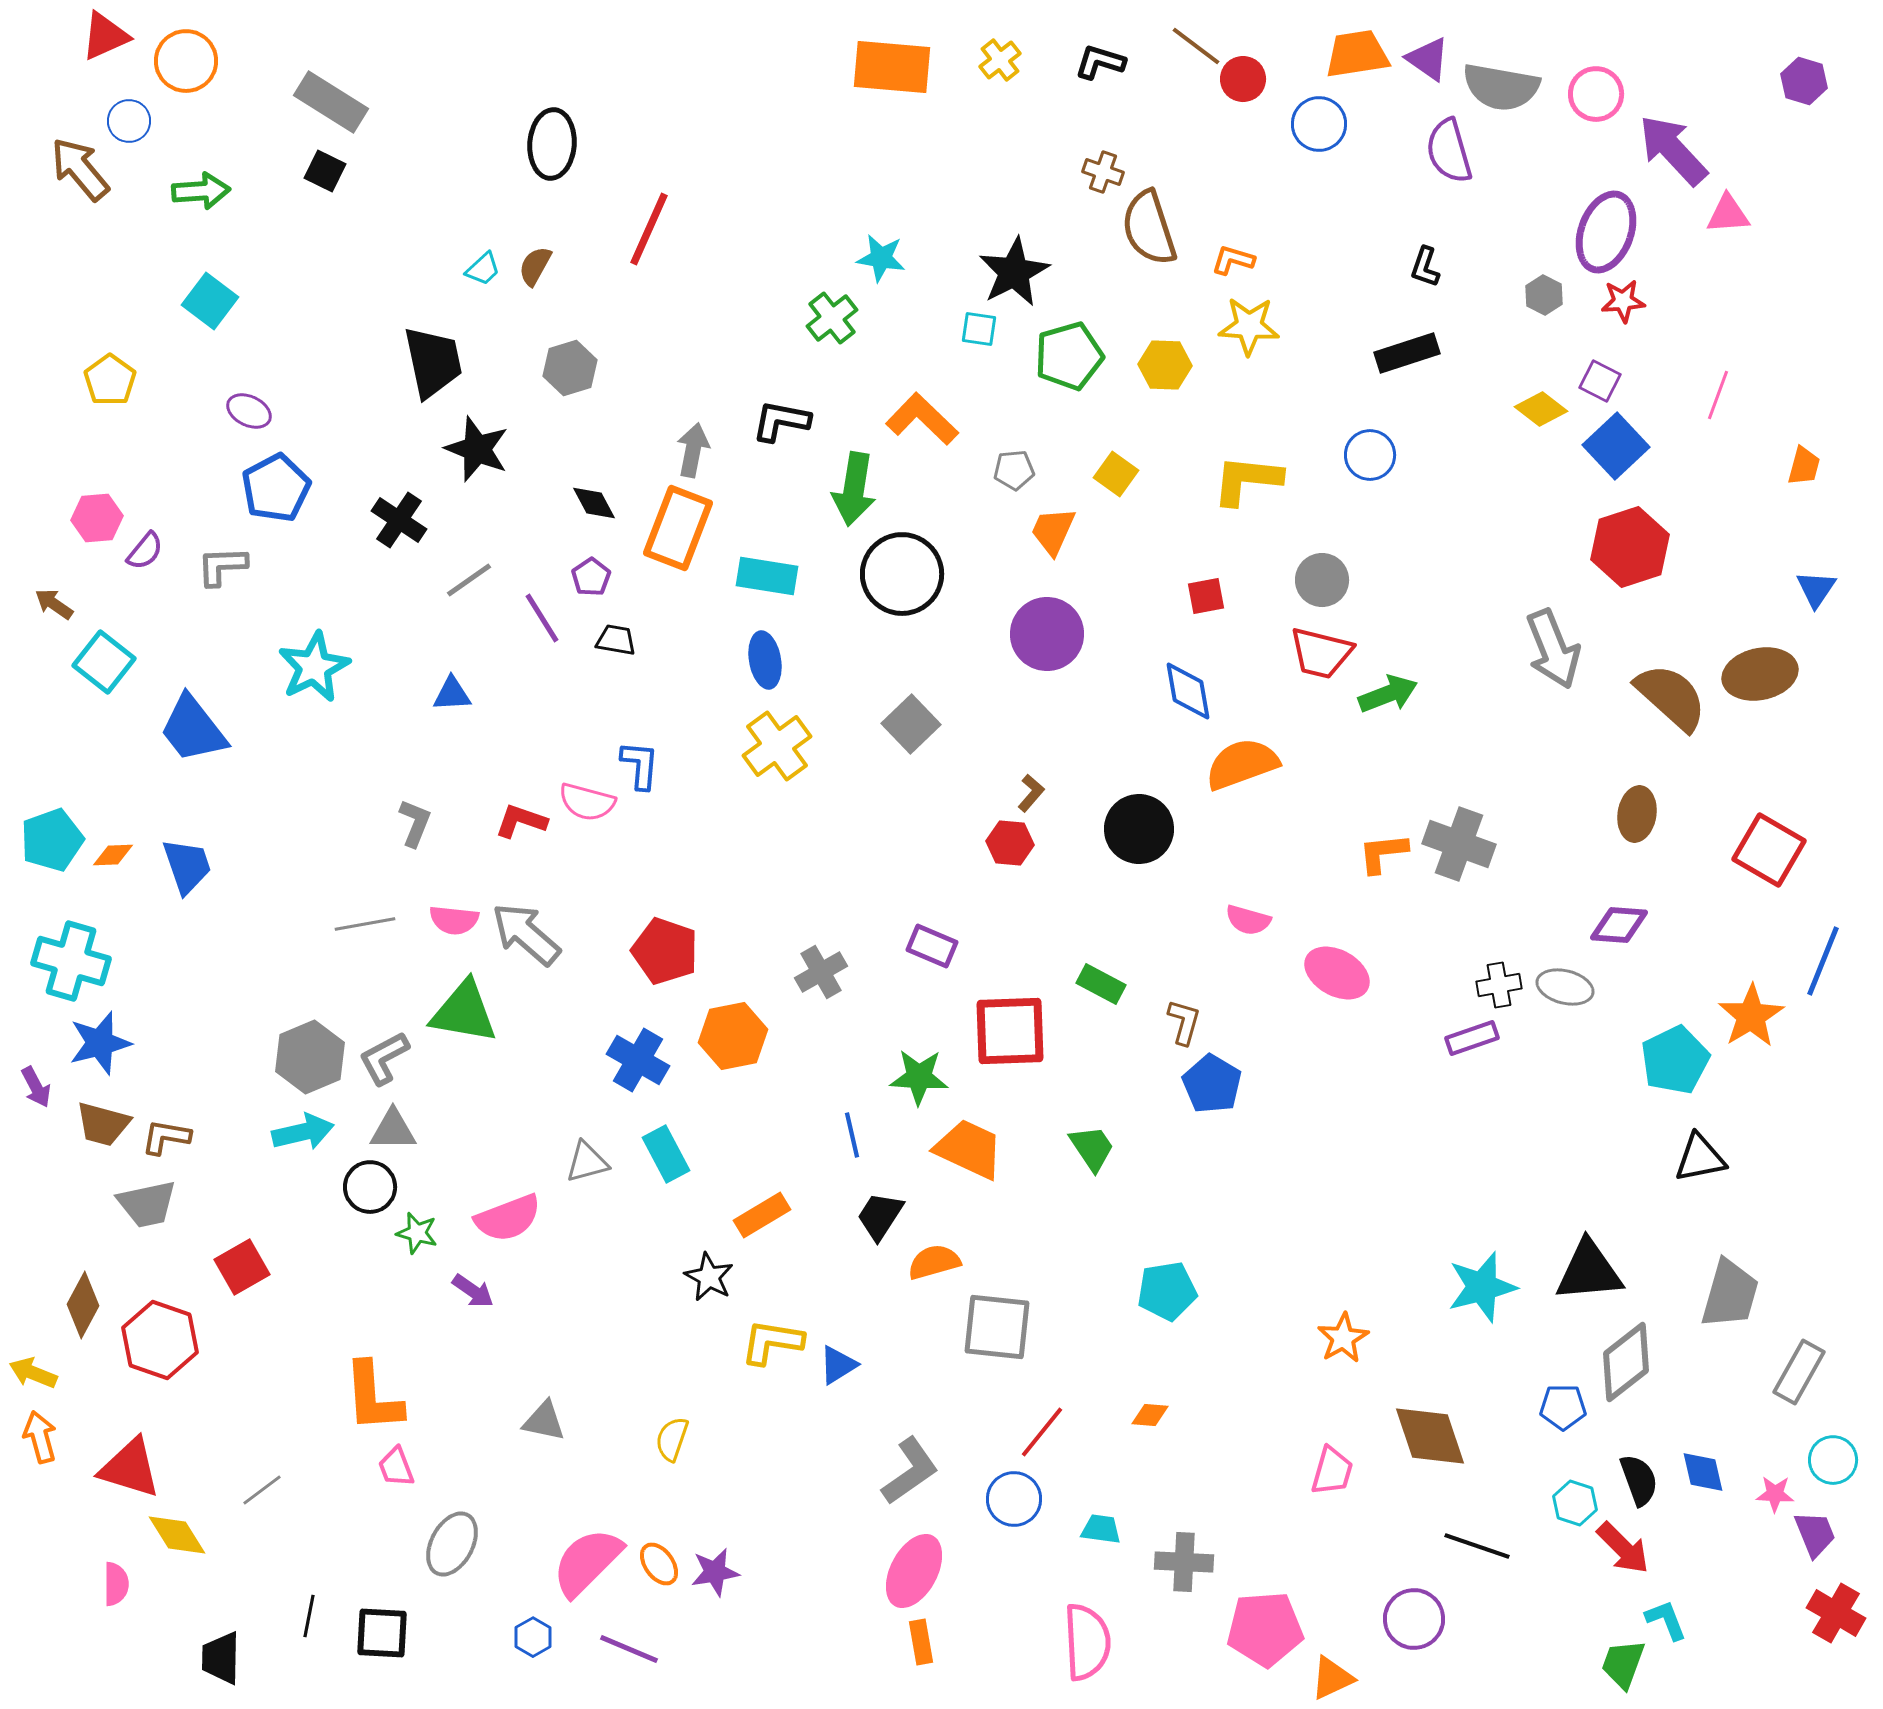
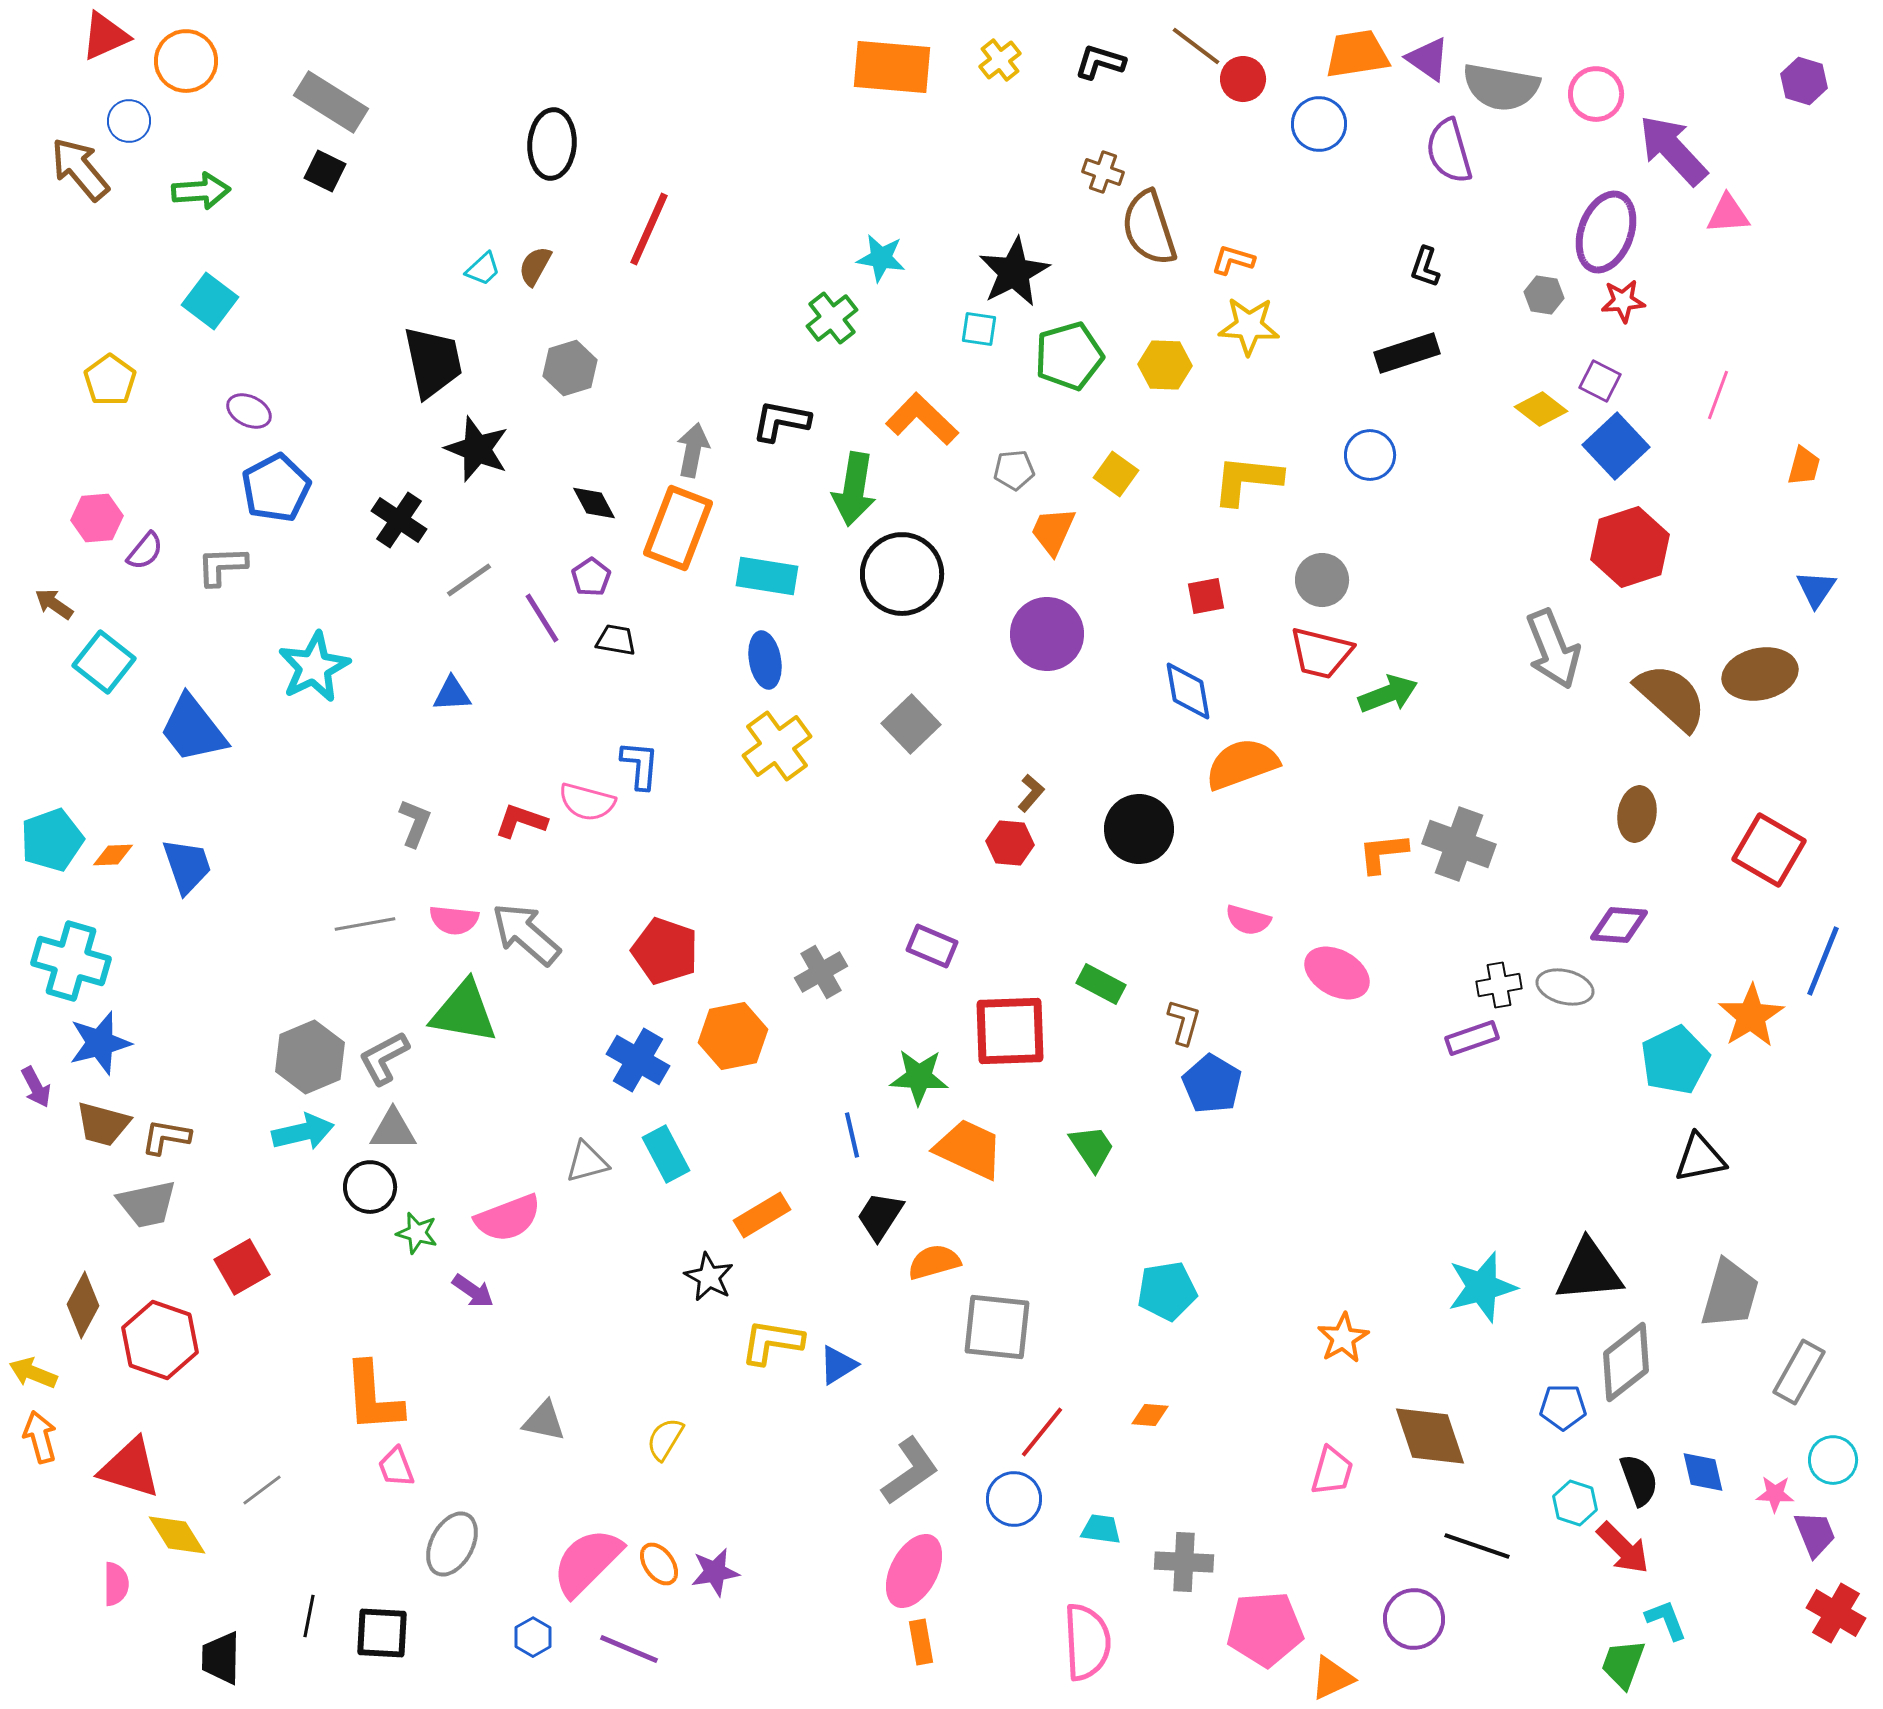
gray hexagon at (1544, 295): rotated 18 degrees counterclockwise
yellow semicircle at (672, 1439): moved 7 px left; rotated 12 degrees clockwise
